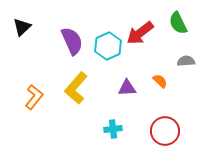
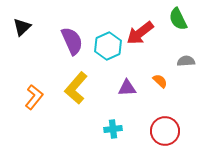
green semicircle: moved 4 px up
